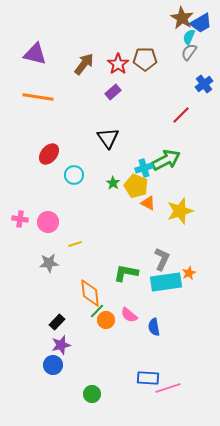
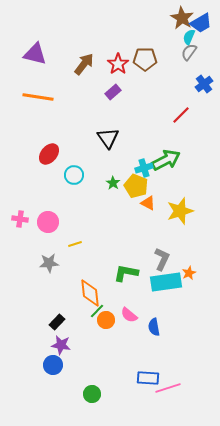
purple star: rotated 24 degrees clockwise
